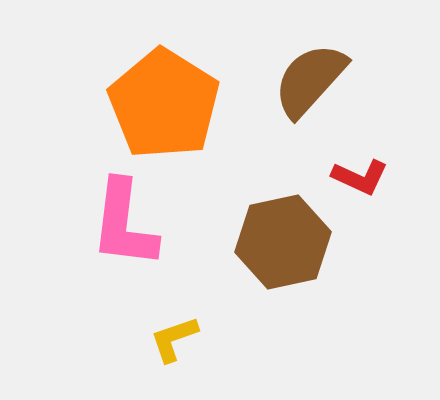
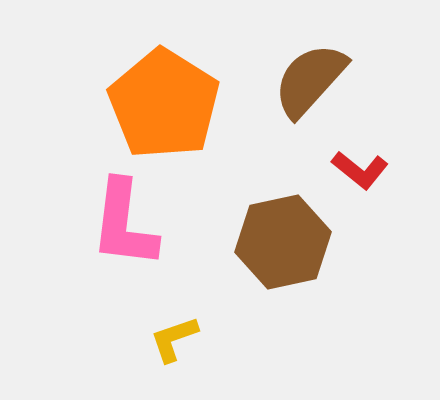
red L-shape: moved 7 px up; rotated 14 degrees clockwise
